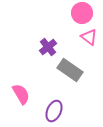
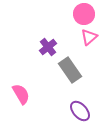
pink circle: moved 2 px right, 1 px down
pink triangle: rotated 42 degrees clockwise
gray rectangle: rotated 20 degrees clockwise
purple ellipse: moved 26 px right; rotated 65 degrees counterclockwise
